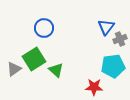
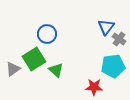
blue circle: moved 3 px right, 6 px down
gray cross: moved 1 px left; rotated 32 degrees counterclockwise
gray triangle: moved 1 px left
